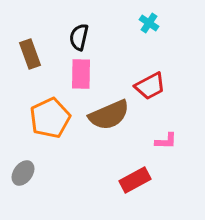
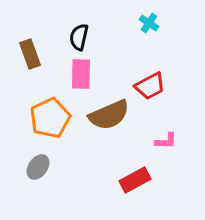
gray ellipse: moved 15 px right, 6 px up
